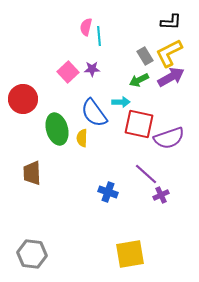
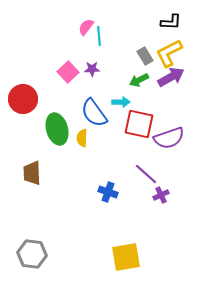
pink semicircle: rotated 24 degrees clockwise
yellow square: moved 4 px left, 3 px down
